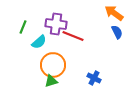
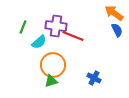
purple cross: moved 2 px down
blue semicircle: moved 2 px up
